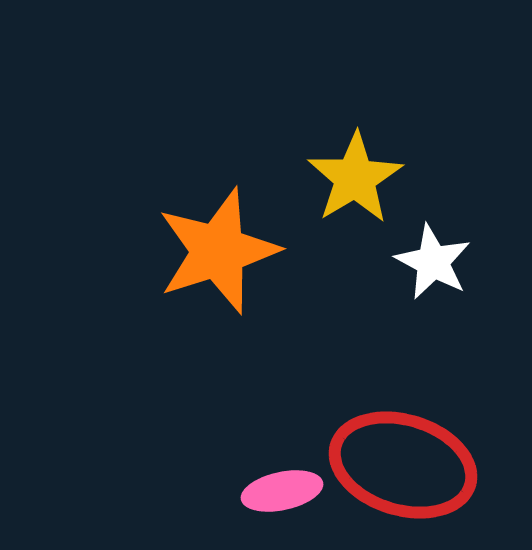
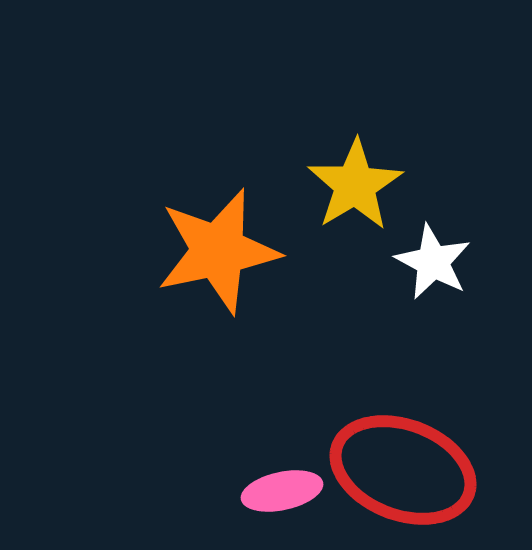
yellow star: moved 7 px down
orange star: rotated 6 degrees clockwise
red ellipse: moved 5 px down; rotated 4 degrees clockwise
